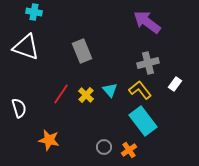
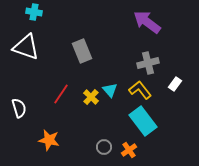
yellow cross: moved 5 px right, 2 px down
